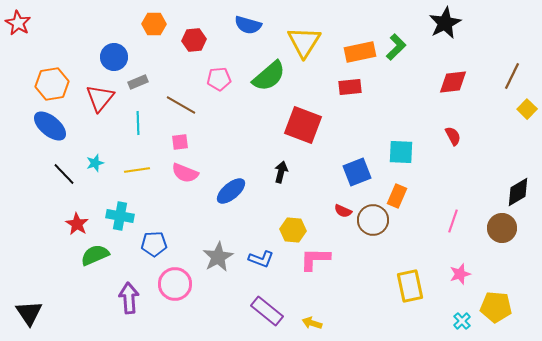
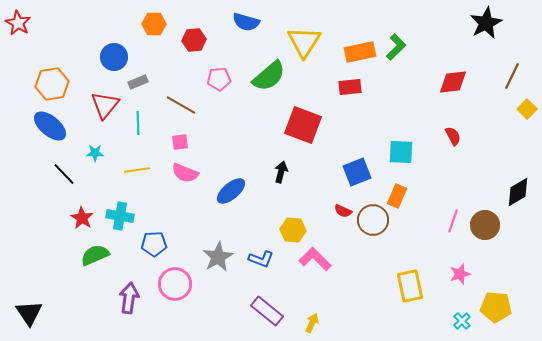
black star at (445, 23): moved 41 px right
blue semicircle at (248, 25): moved 2 px left, 3 px up
red triangle at (100, 98): moved 5 px right, 7 px down
cyan star at (95, 163): moved 10 px up; rotated 18 degrees clockwise
red star at (77, 224): moved 5 px right, 6 px up
brown circle at (502, 228): moved 17 px left, 3 px up
pink L-shape at (315, 259): rotated 44 degrees clockwise
purple arrow at (129, 298): rotated 12 degrees clockwise
yellow arrow at (312, 323): rotated 96 degrees clockwise
